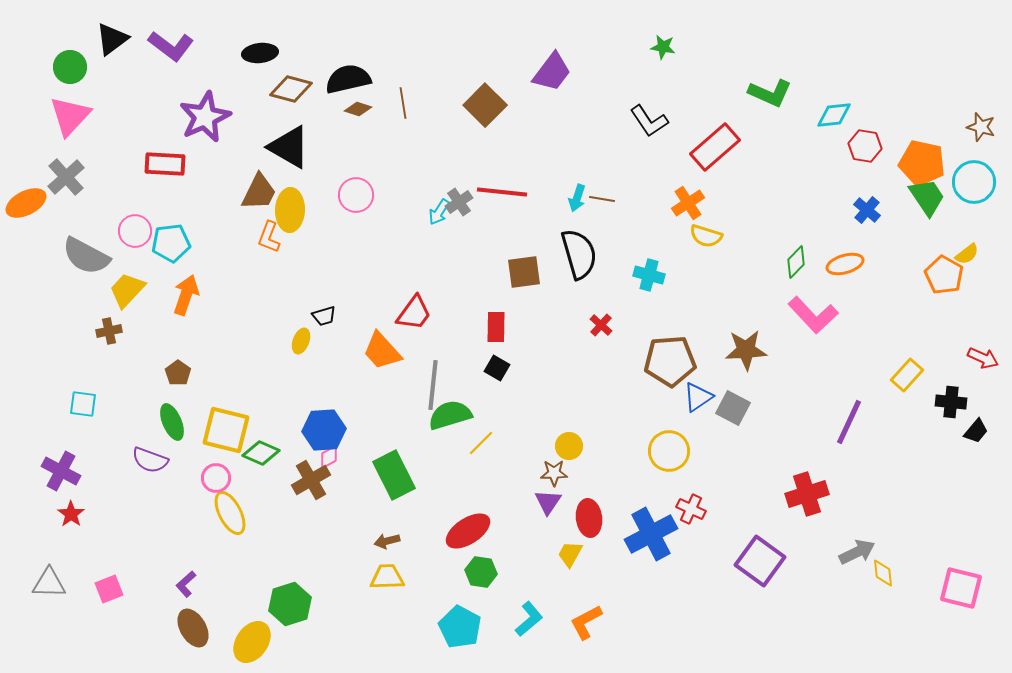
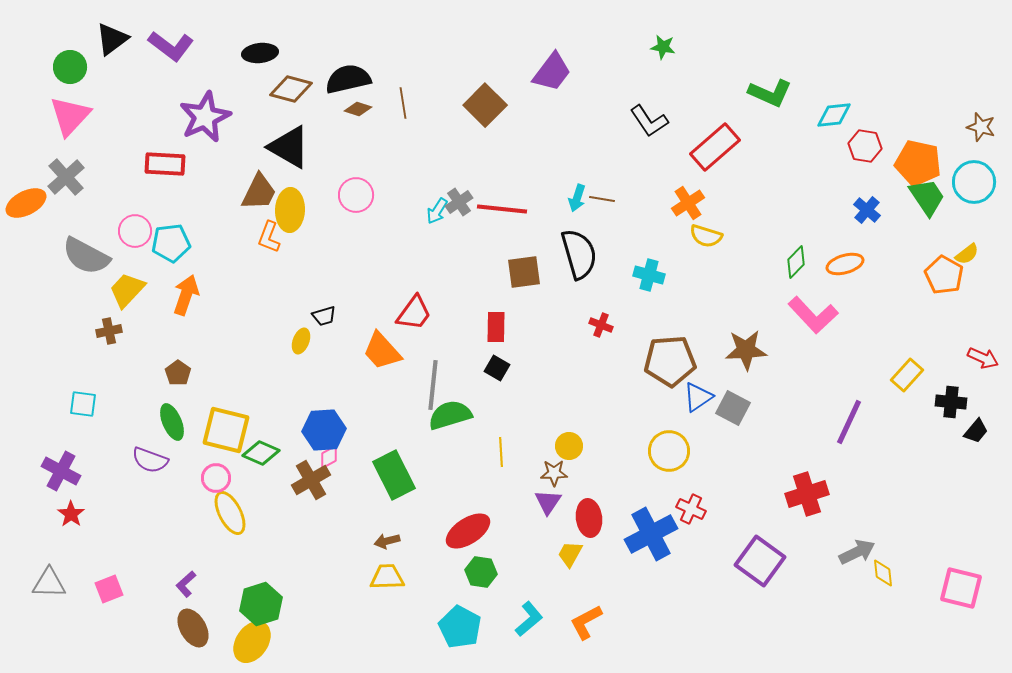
orange pentagon at (922, 163): moved 4 px left
red line at (502, 192): moved 17 px down
cyan arrow at (439, 212): moved 2 px left, 1 px up
red cross at (601, 325): rotated 20 degrees counterclockwise
yellow line at (481, 443): moved 20 px right, 9 px down; rotated 48 degrees counterclockwise
green hexagon at (290, 604): moved 29 px left
